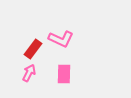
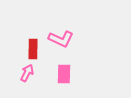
red rectangle: rotated 36 degrees counterclockwise
pink arrow: moved 2 px left
